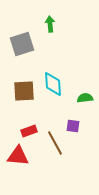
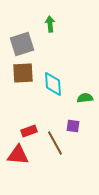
brown square: moved 1 px left, 18 px up
red triangle: moved 1 px up
